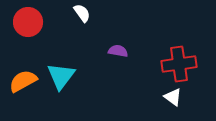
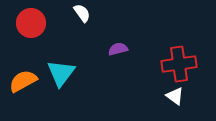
red circle: moved 3 px right, 1 px down
purple semicircle: moved 2 px up; rotated 24 degrees counterclockwise
cyan triangle: moved 3 px up
white triangle: moved 2 px right, 1 px up
